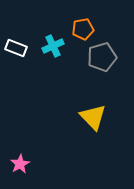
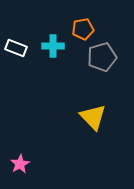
cyan cross: rotated 25 degrees clockwise
